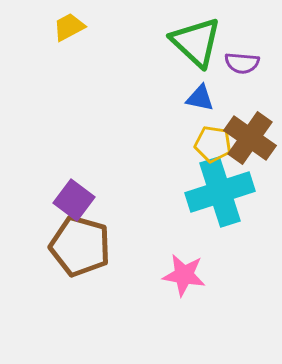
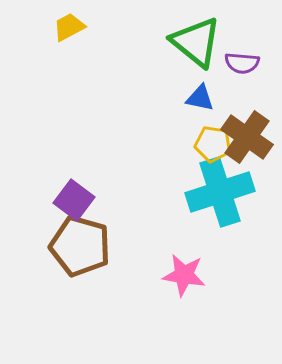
green triangle: rotated 4 degrees counterclockwise
brown cross: moved 3 px left, 1 px up
